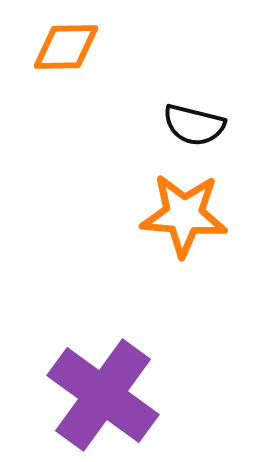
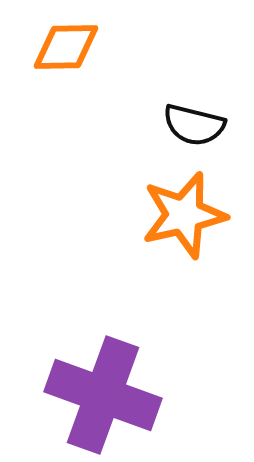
orange star: rotated 18 degrees counterclockwise
purple cross: rotated 16 degrees counterclockwise
